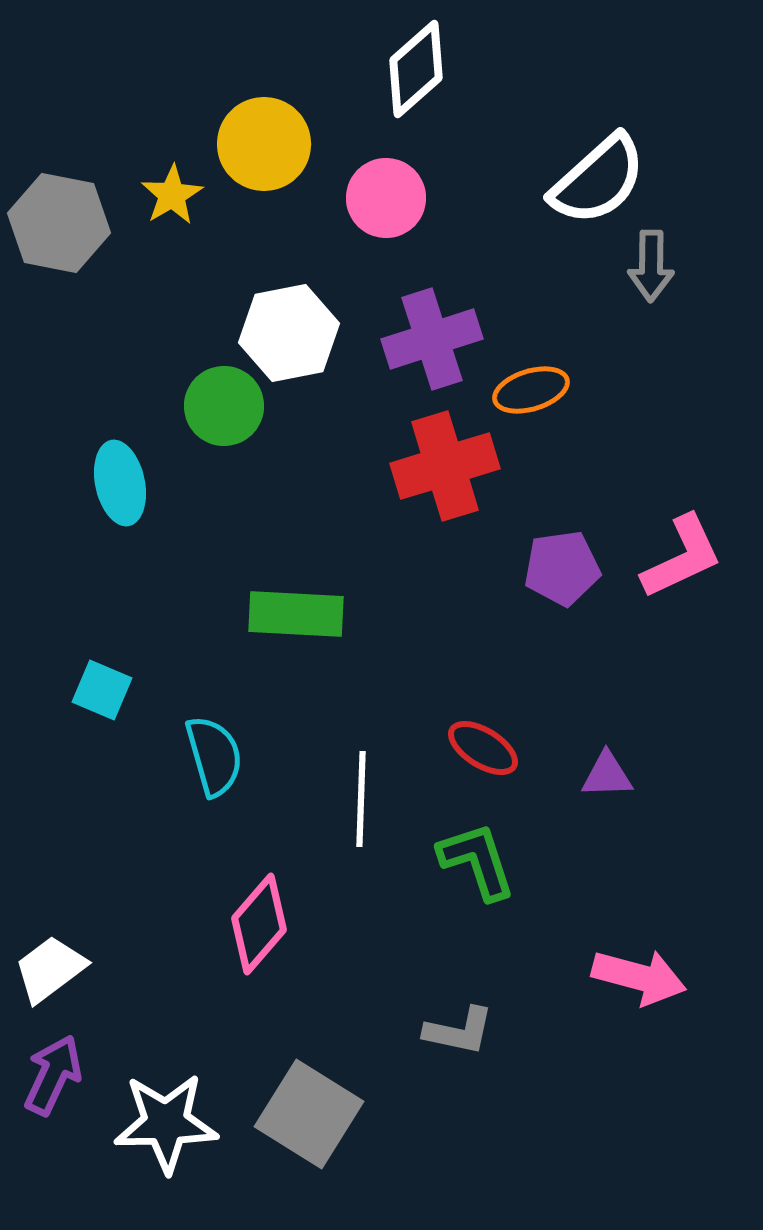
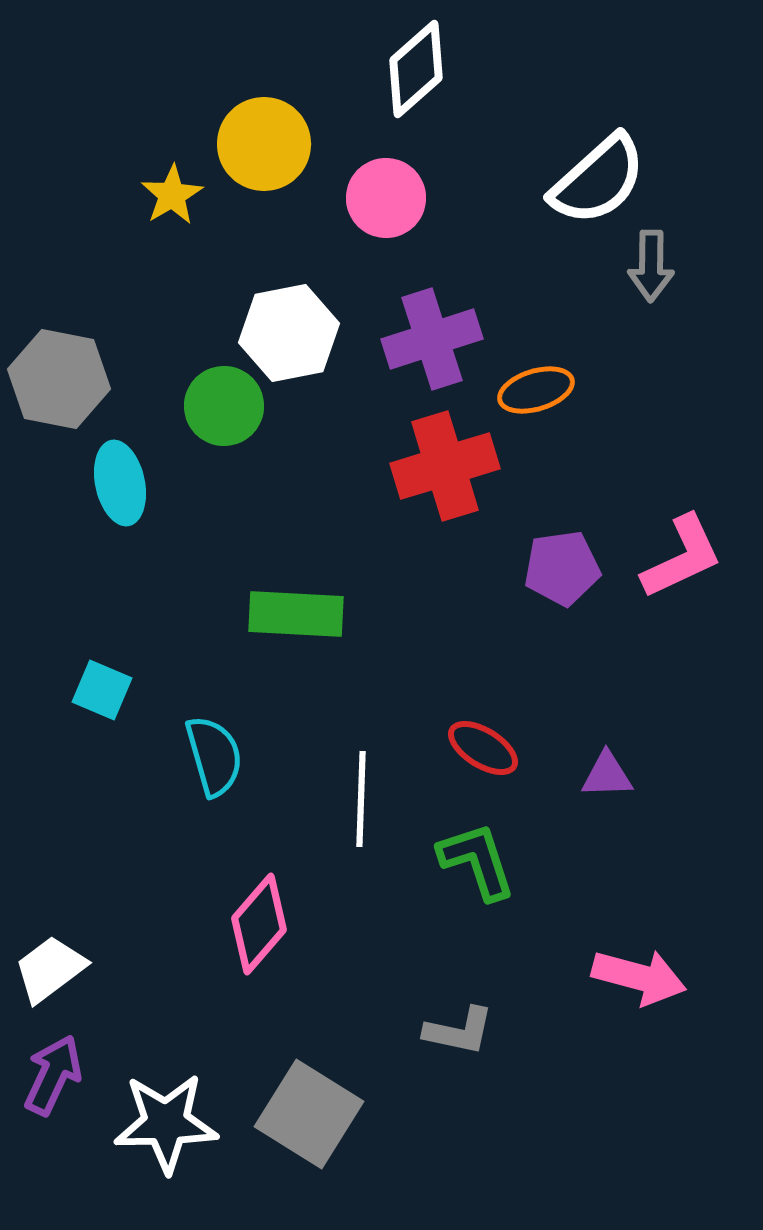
gray hexagon: moved 156 px down
orange ellipse: moved 5 px right
